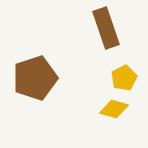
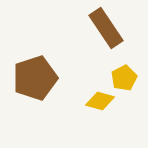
brown rectangle: rotated 15 degrees counterclockwise
yellow diamond: moved 14 px left, 8 px up
